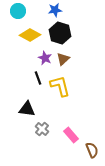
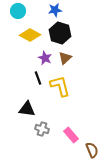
brown triangle: moved 2 px right, 1 px up
gray cross: rotated 24 degrees counterclockwise
